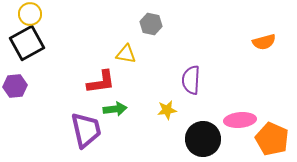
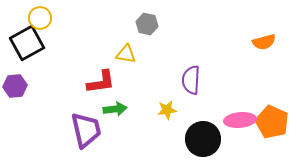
yellow circle: moved 10 px right, 4 px down
gray hexagon: moved 4 px left
orange pentagon: moved 17 px up
